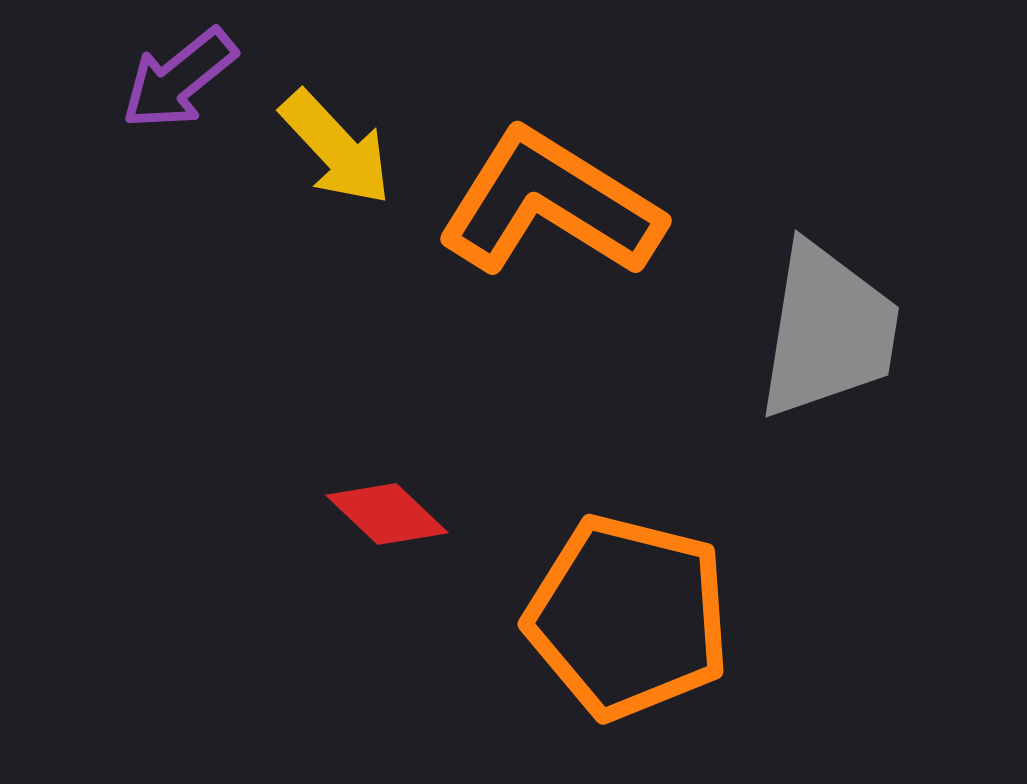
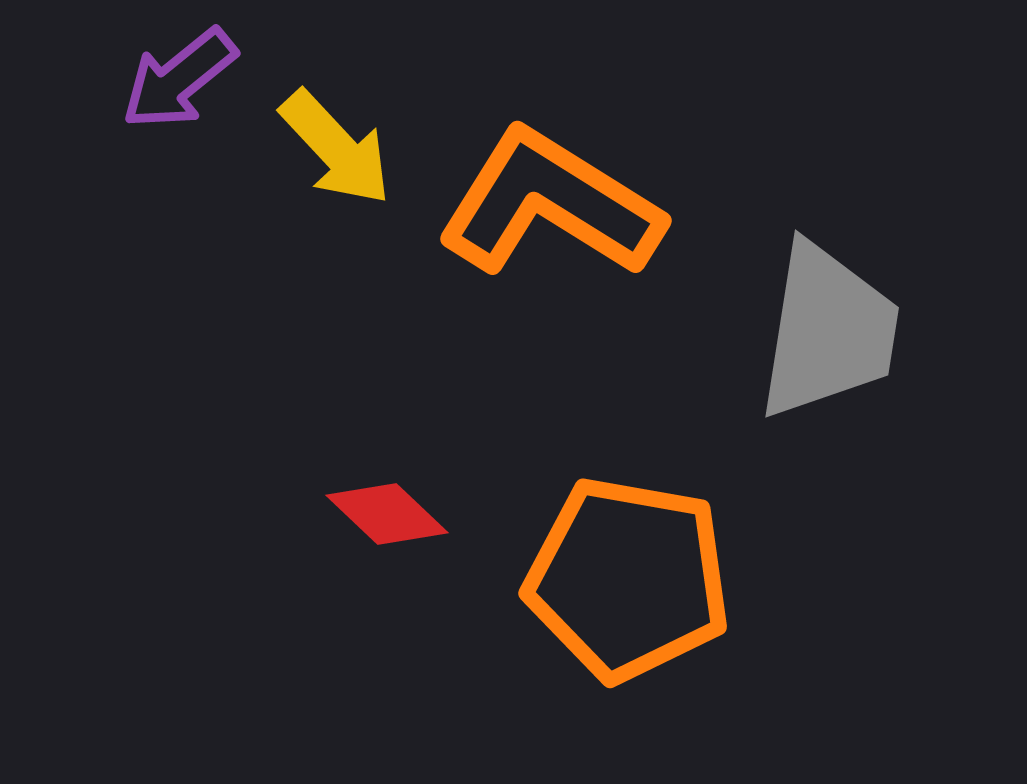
orange pentagon: moved 38 px up; rotated 4 degrees counterclockwise
